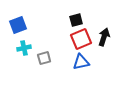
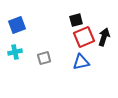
blue square: moved 1 px left
red square: moved 3 px right, 2 px up
cyan cross: moved 9 px left, 4 px down
